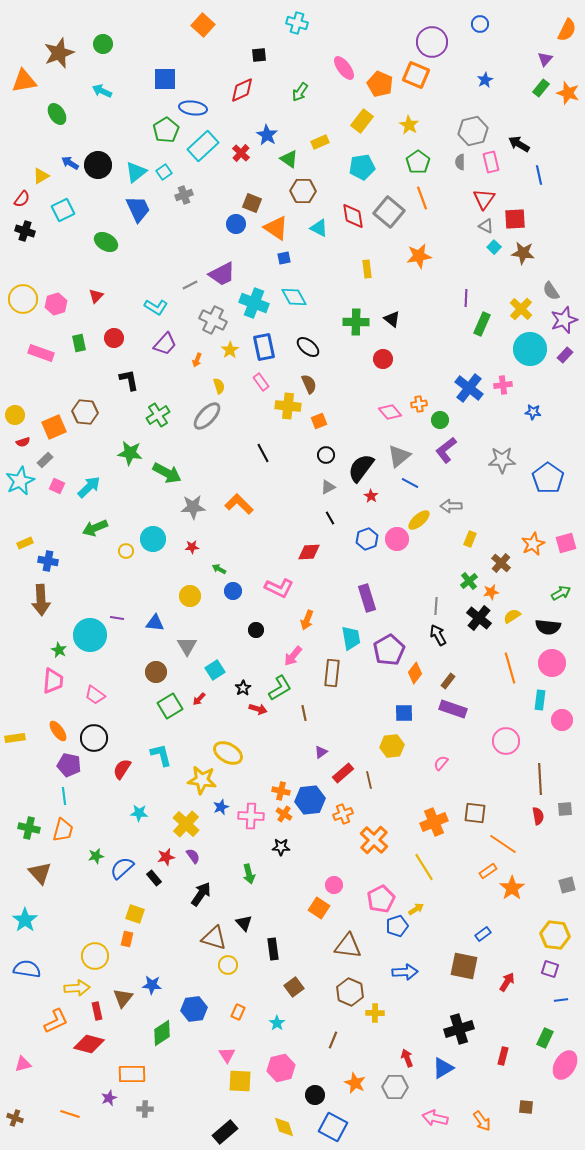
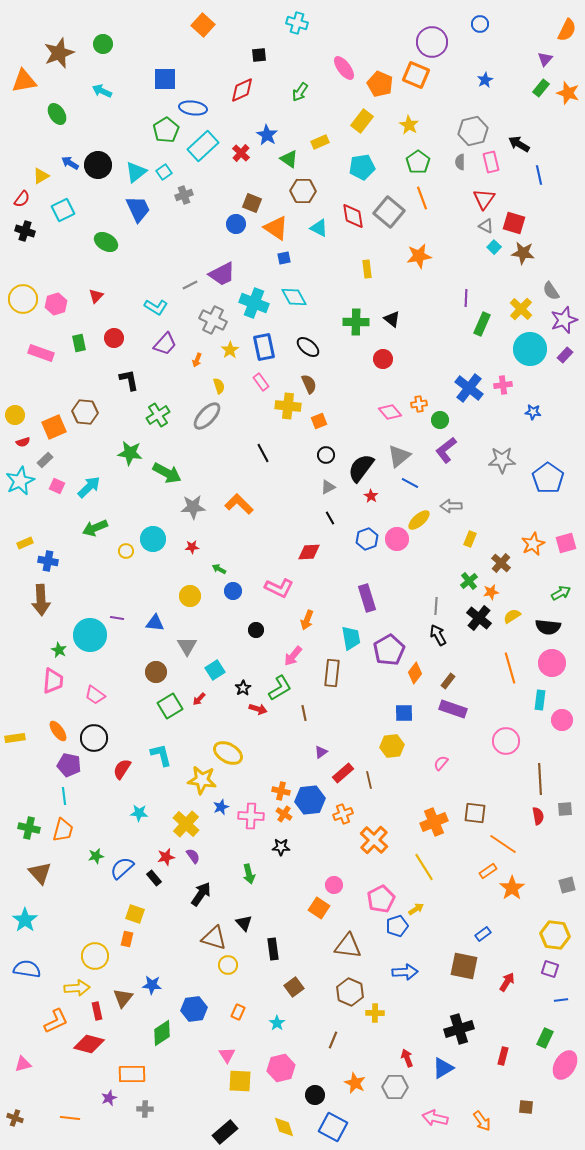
red square at (515, 219): moved 1 px left, 4 px down; rotated 20 degrees clockwise
orange line at (70, 1114): moved 4 px down; rotated 12 degrees counterclockwise
